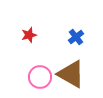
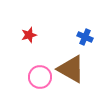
blue cross: moved 9 px right; rotated 28 degrees counterclockwise
brown triangle: moved 5 px up
